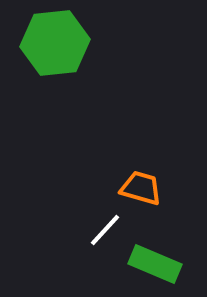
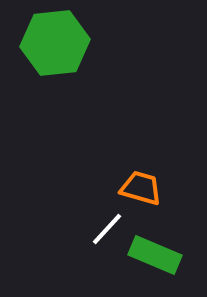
white line: moved 2 px right, 1 px up
green rectangle: moved 9 px up
